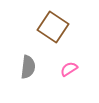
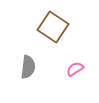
pink semicircle: moved 6 px right
